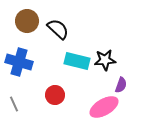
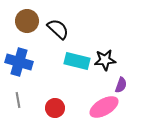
red circle: moved 13 px down
gray line: moved 4 px right, 4 px up; rotated 14 degrees clockwise
